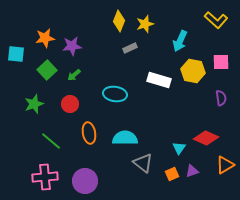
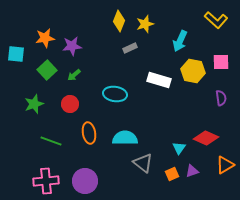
green line: rotated 20 degrees counterclockwise
pink cross: moved 1 px right, 4 px down
